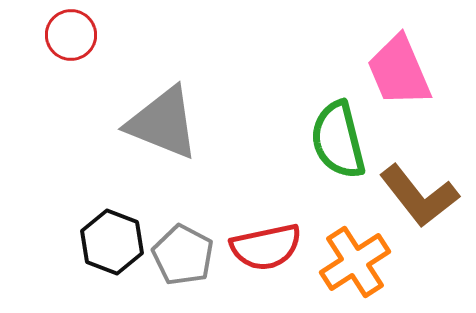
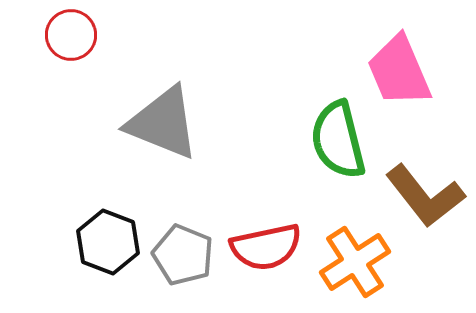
brown L-shape: moved 6 px right
black hexagon: moved 4 px left
gray pentagon: rotated 6 degrees counterclockwise
